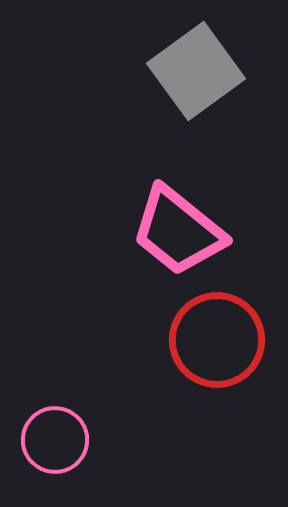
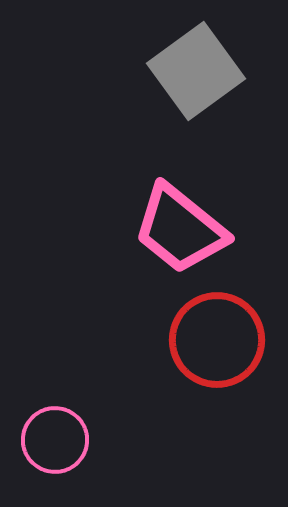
pink trapezoid: moved 2 px right, 2 px up
